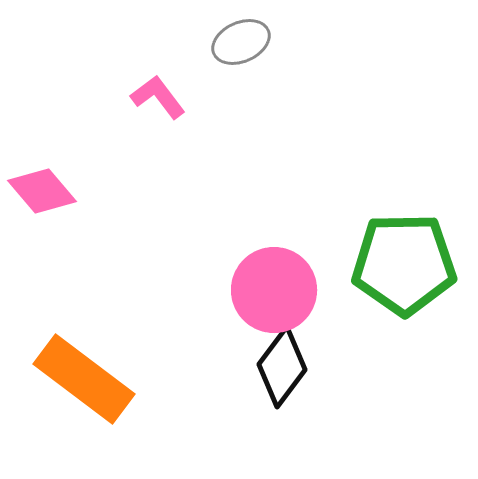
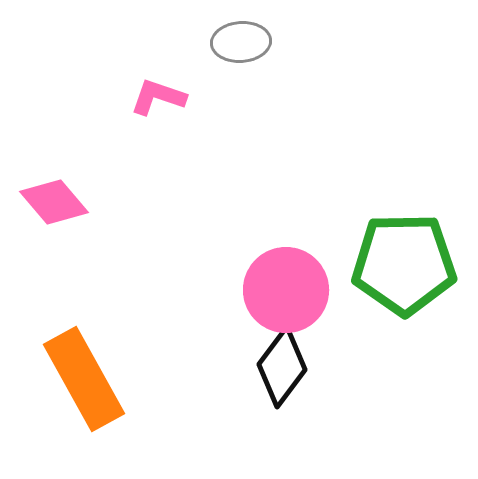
gray ellipse: rotated 20 degrees clockwise
pink L-shape: rotated 34 degrees counterclockwise
pink diamond: moved 12 px right, 11 px down
pink circle: moved 12 px right
orange rectangle: rotated 24 degrees clockwise
